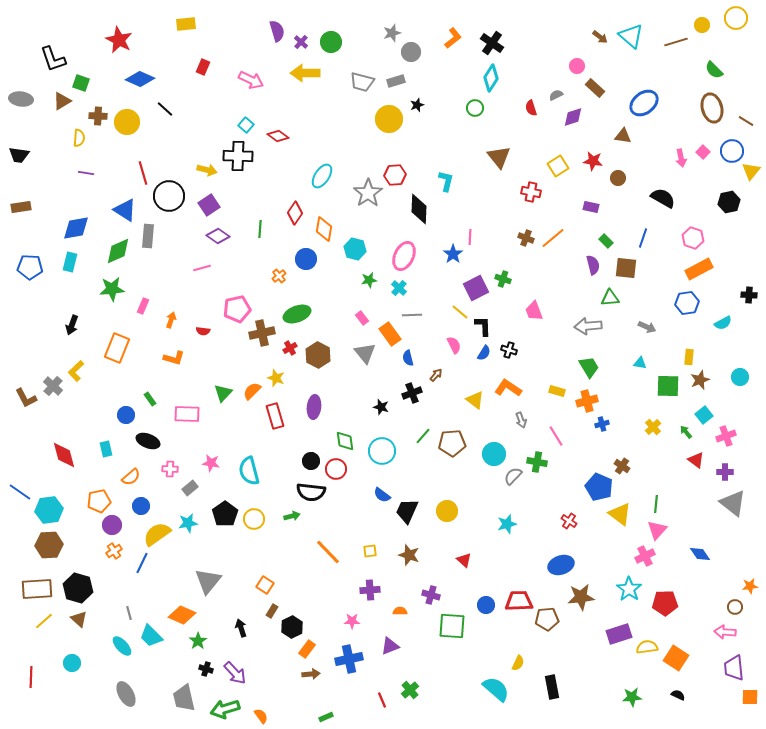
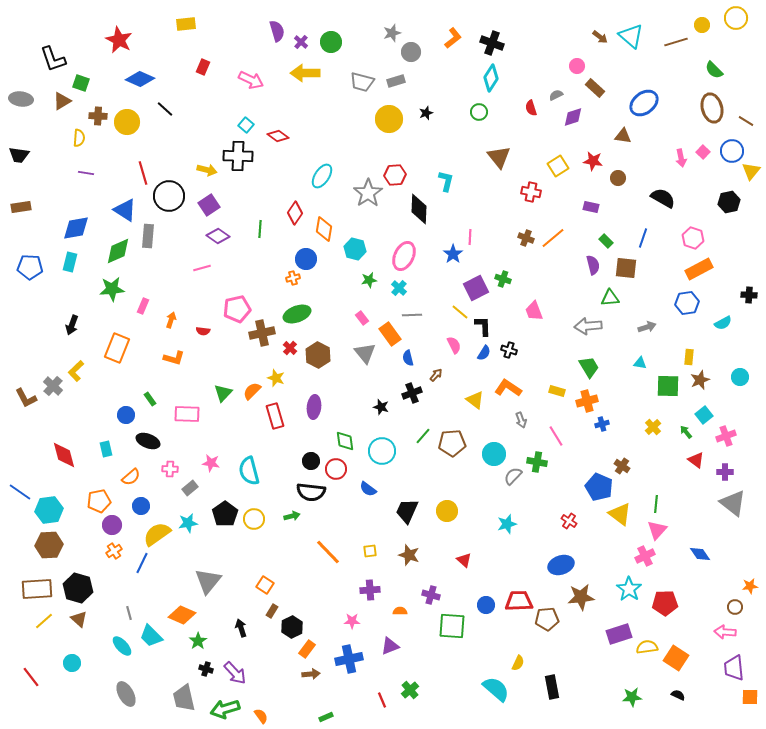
black cross at (492, 43): rotated 15 degrees counterclockwise
black star at (417, 105): moved 9 px right, 8 px down
green circle at (475, 108): moved 4 px right, 4 px down
orange cross at (279, 276): moved 14 px right, 2 px down; rotated 24 degrees clockwise
gray arrow at (647, 327): rotated 42 degrees counterclockwise
red cross at (290, 348): rotated 16 degrees counterclockwise
blue semicircle at (382, 495): moved 14 px left, 6 px up
red line at (31, 677): rotated 40 degrees counterclockwise
